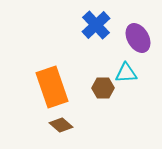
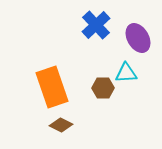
brown diamond: rotated 15 degrees counterclockwise
